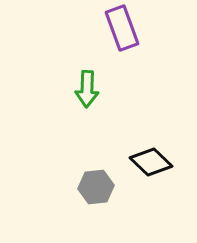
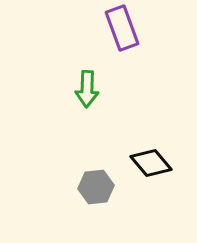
black diamond: moved 1 px down; rotated 6 degrees clockwise
